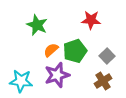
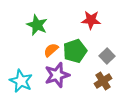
cyan star: rotated 20 degrees clockwise
